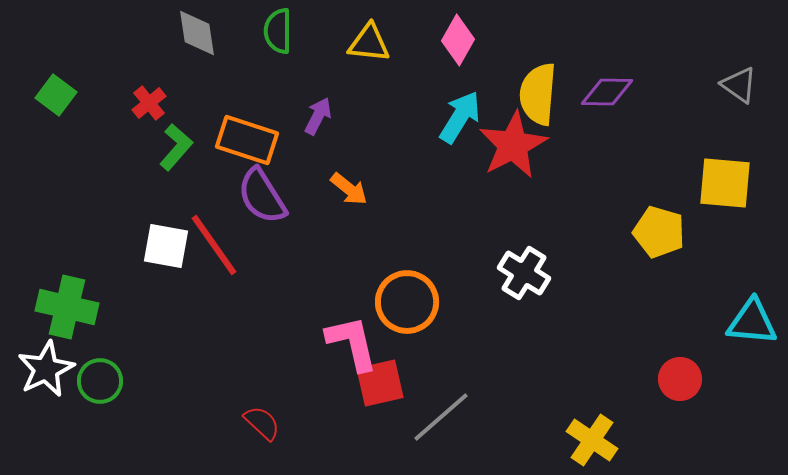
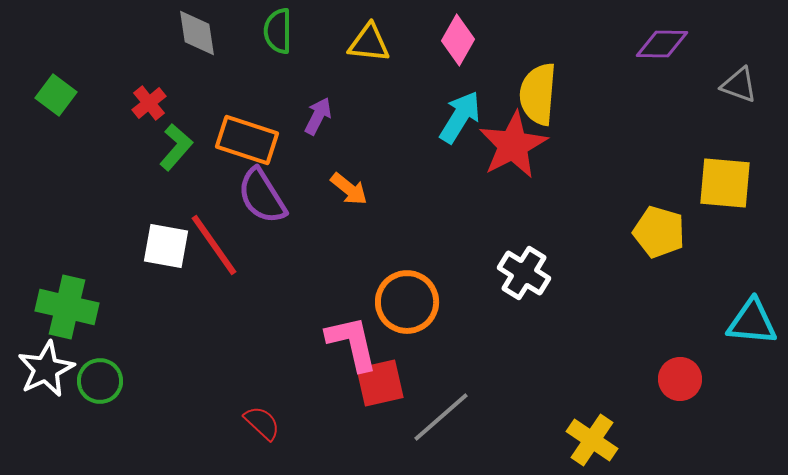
gray triangle: rotated 15 degrees counterclockwise
purple diamond: moved 55 px right, 48 px up
